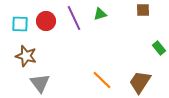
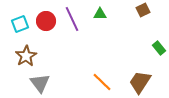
brown square: rotated 24 degrees counterclockwise
green triangle: rotated 16 degrees clockwise
purple line: moved 2 px left, 1 px down
cyan square: rotated 24 degrees counterclockwise
brown star: rotated 25 degrees clockwise
orange line: moved 2 px down
